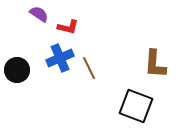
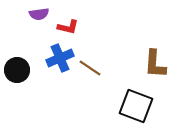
purple semicircle: rotated 138 degrees clockwise
brown line: moved 1 px right; rotated 30 degrees counterclockwise
